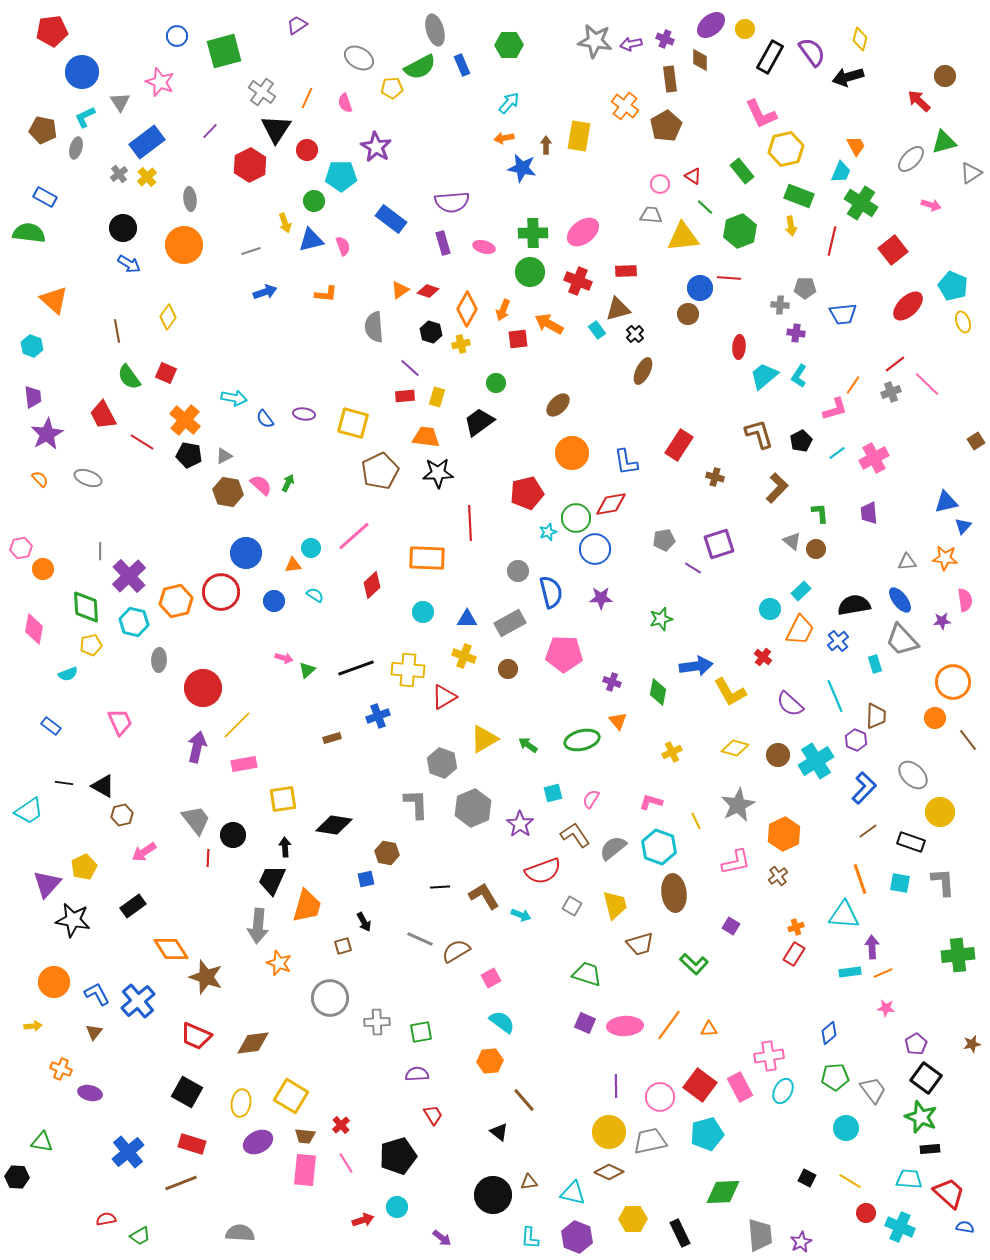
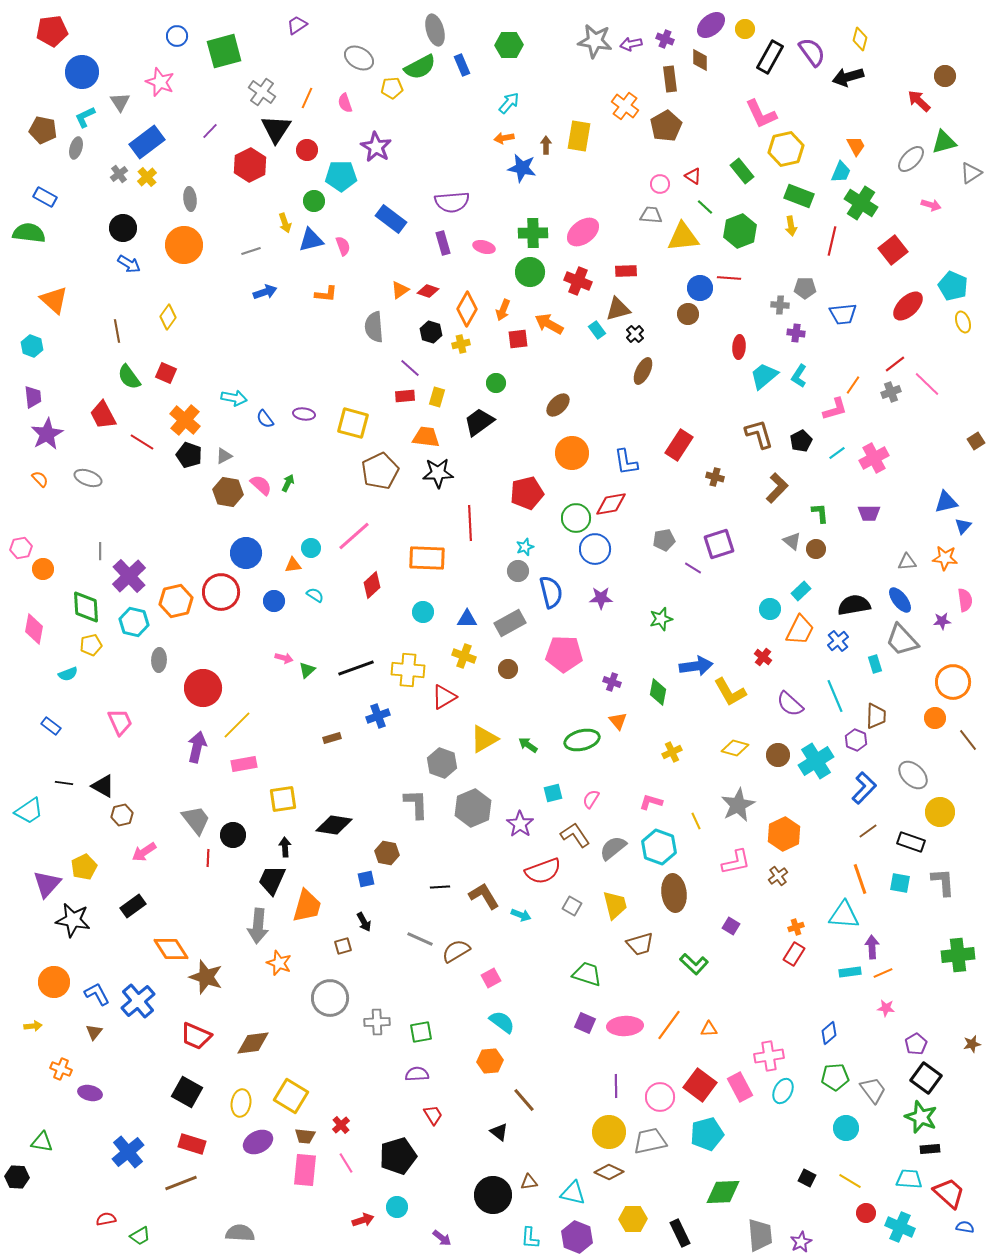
black pentagon at (189, 455): rotated 10 degrees clockwise
purple trapezoid at (869, 513): rotated 85 degrees counterclockwise
cyan star at (548, 532): moved 23 px left, 15 px down
